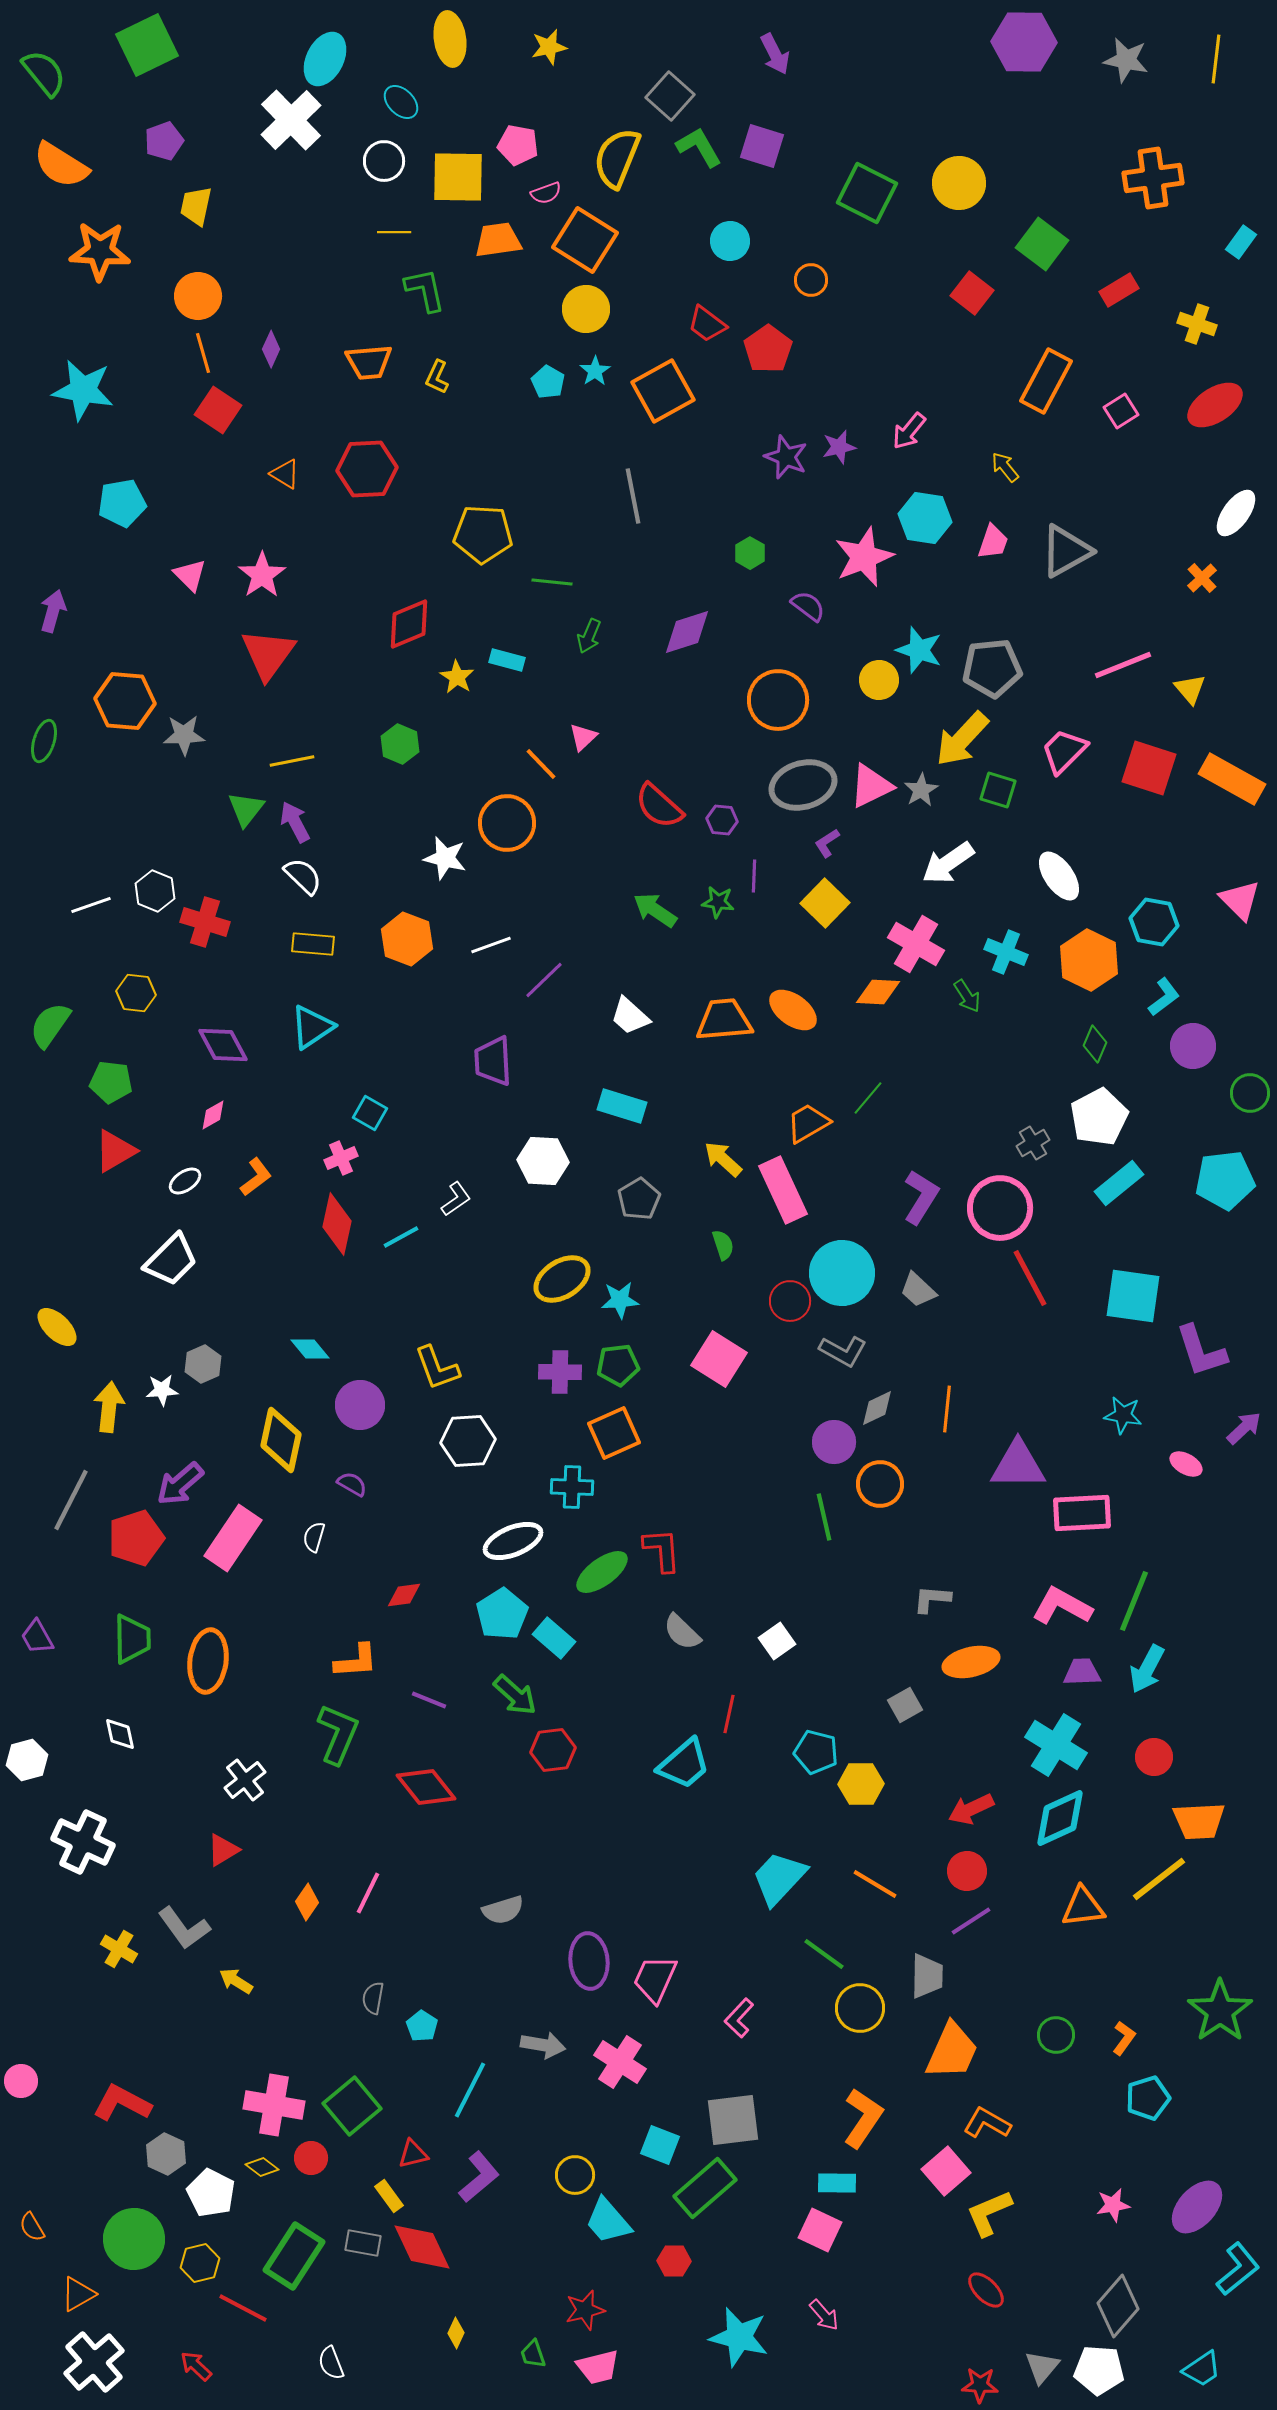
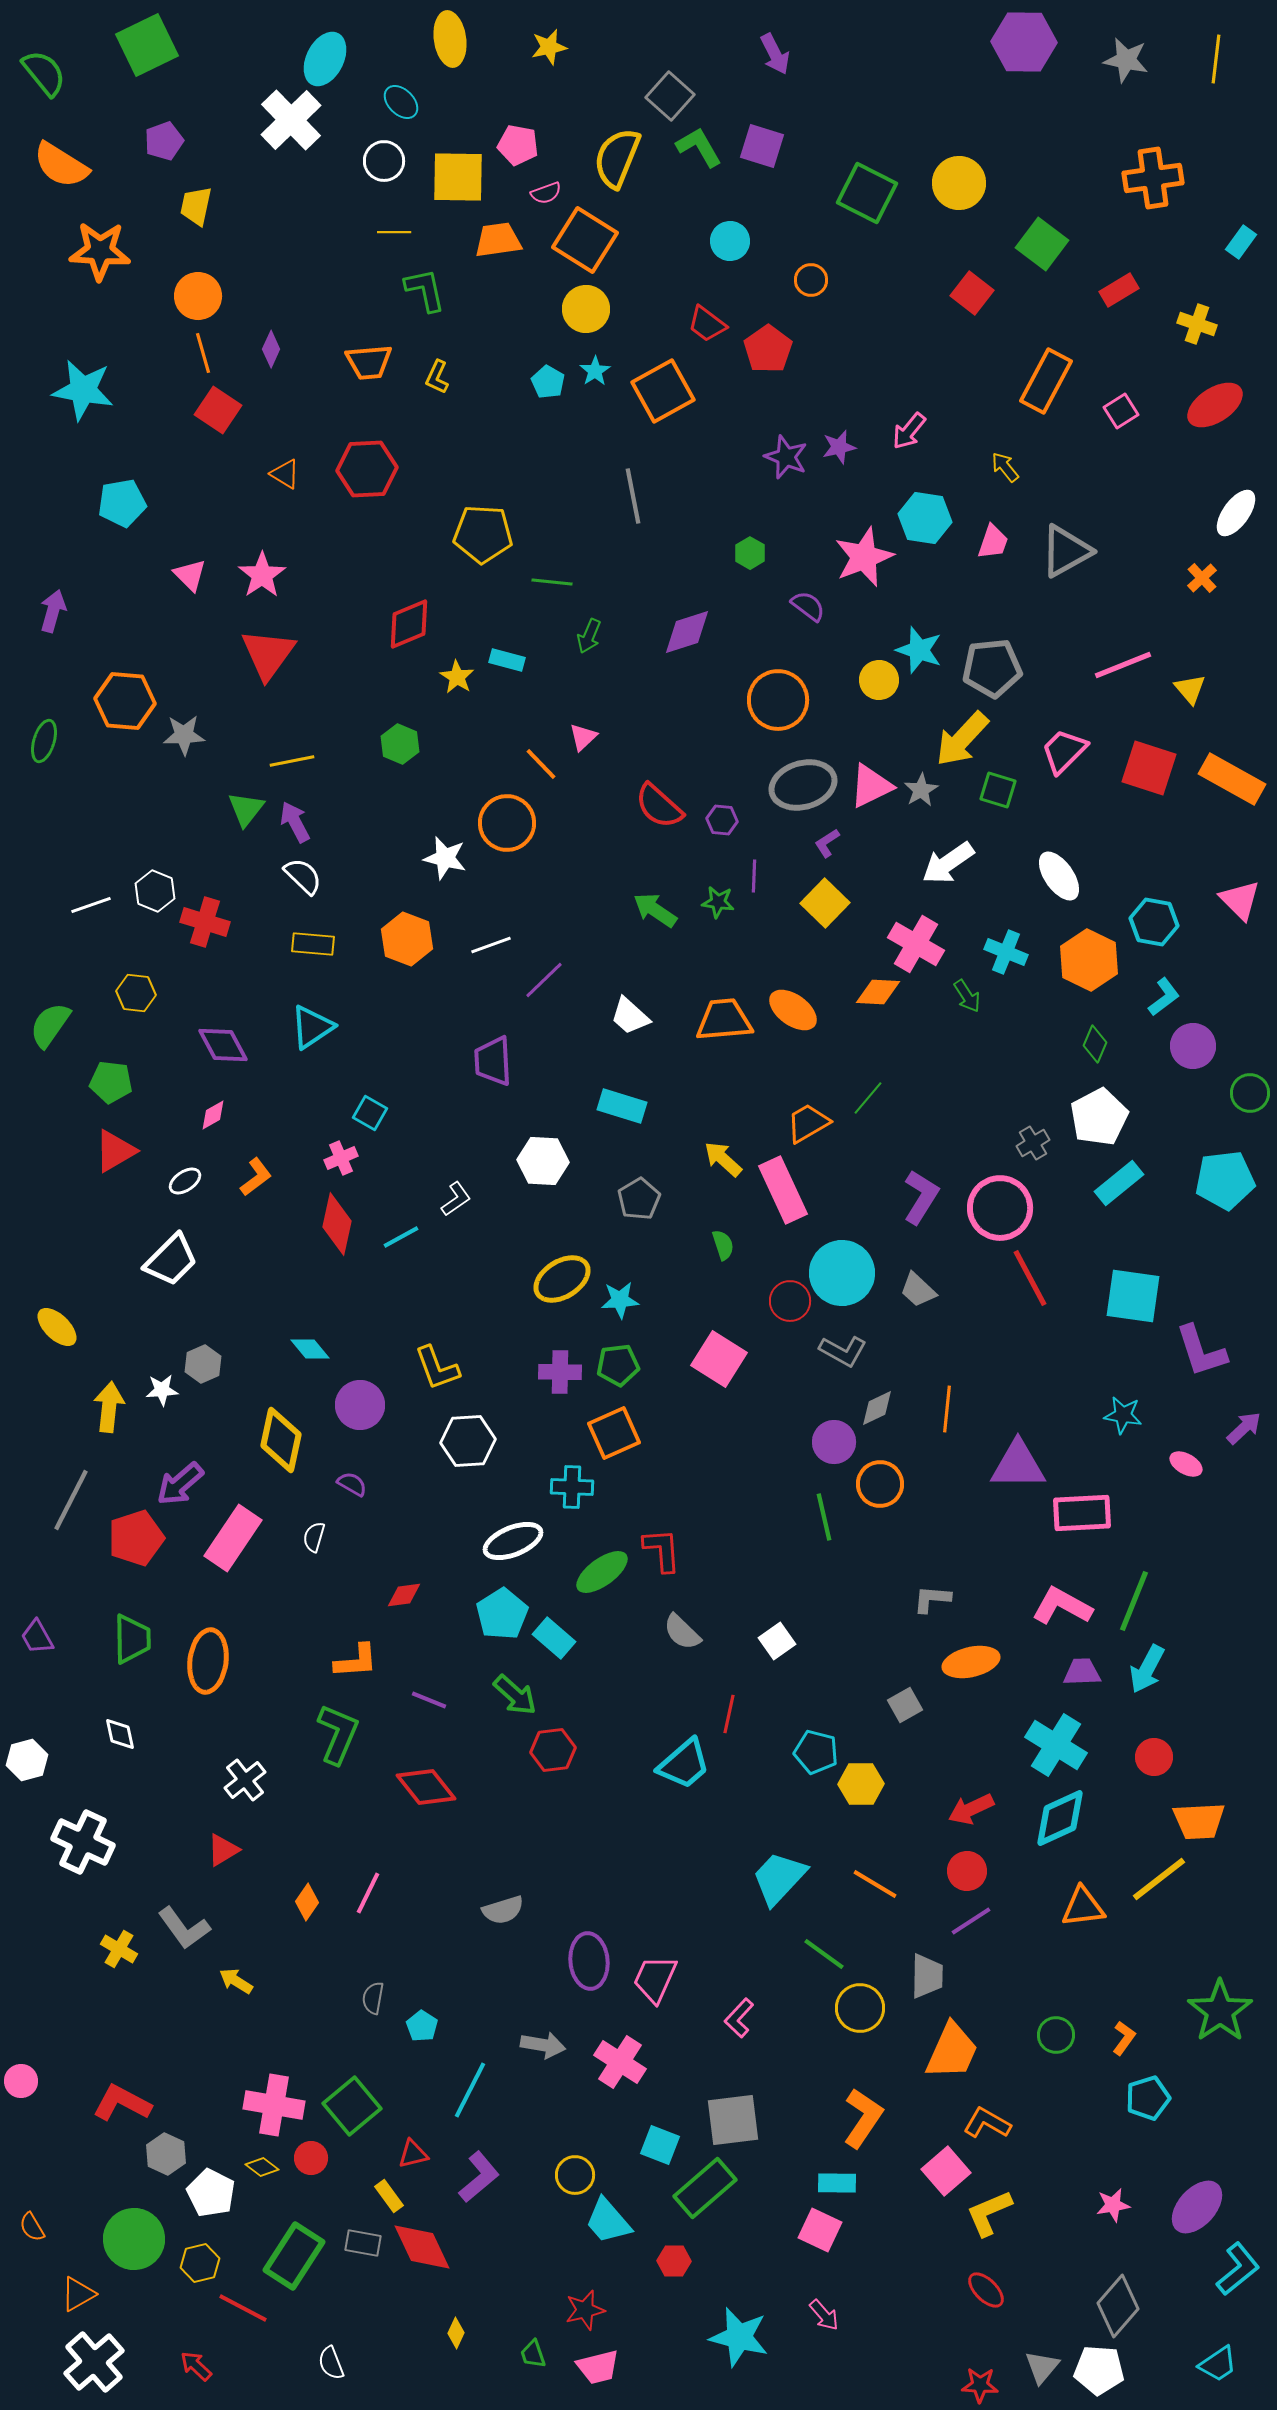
cyan trapezoid at (1202, 2369): moved 16 px right, 5 px up
